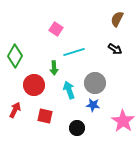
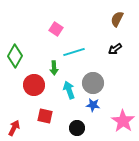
black arrow: rotated 112 degrees clockwise
gray circle: moved 2 px left
red arrow: moved 1 px left, 18 px down
